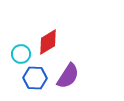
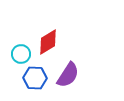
purple semicircle: moved 1 px up
